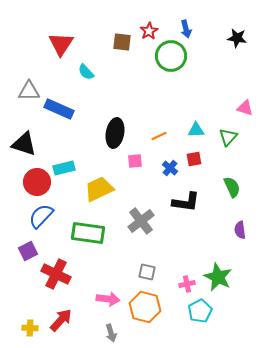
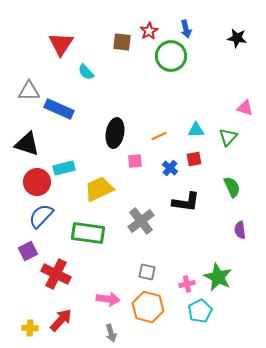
black triangle: moved 3 px right
orange hexagon: moved 3 px right
